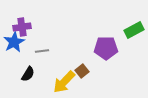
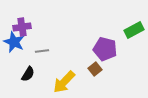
blue star: rotated 20 degrees counterclockwise
purple pentagon: moved 1 px left, 1 px down; rotated 15 degrees clockwise
brown square: moved 13 px right, 2 px up
